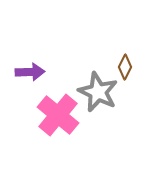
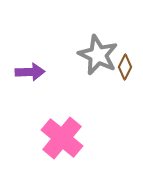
gray star: moved 37 px up
pink cross: moved 4 px right, 23 px down
